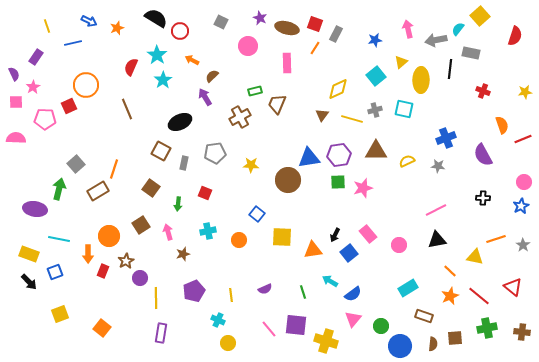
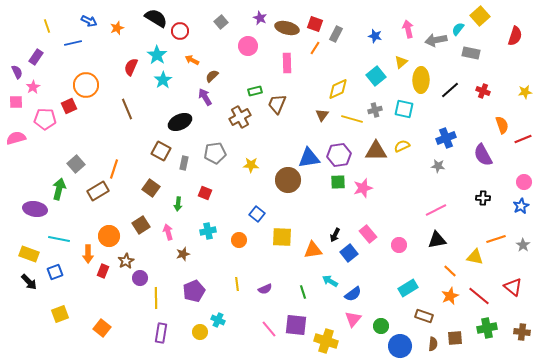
gray square at (221, 22): rotated 24 degrees clockwise
blue star at (375, 40): moved 4 px up; rotated 24 degrees clockwise
black line at (450, 69): moved 21 px down; rotated 42 degrees clockwise
purple semicircle at (14, 74): moved 3 px right, 2 px up
pink semicircle at (16, 138): rotated 18 degrees counterclockwise
yellow semicircle at (407, 161): moved 5 px left, 15 px up
yellow line at (231, 295): moved 6 px right, 11 px up
yellow circle at (228, 343): moved 28 px left, 11 px up
